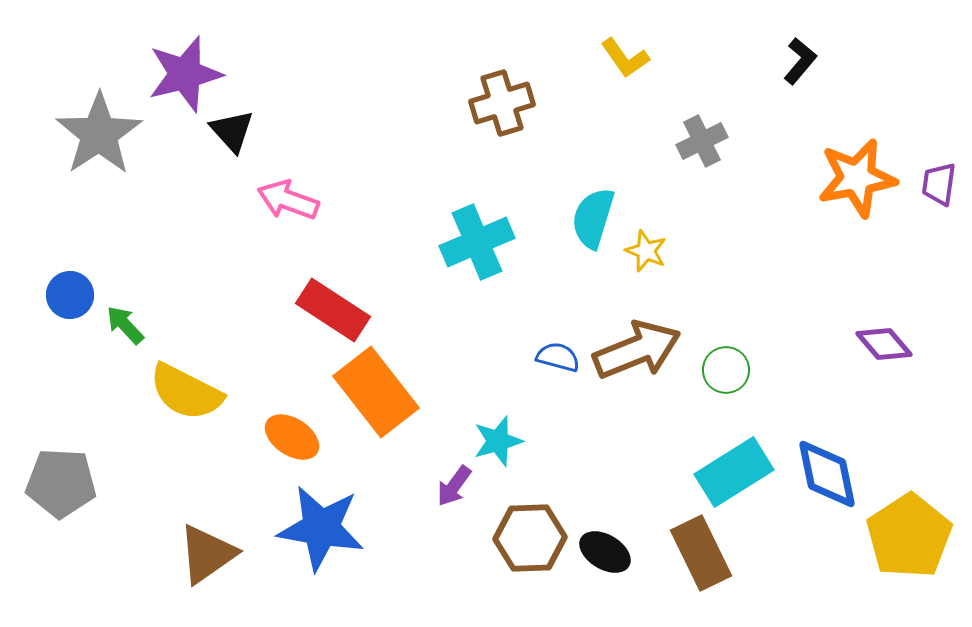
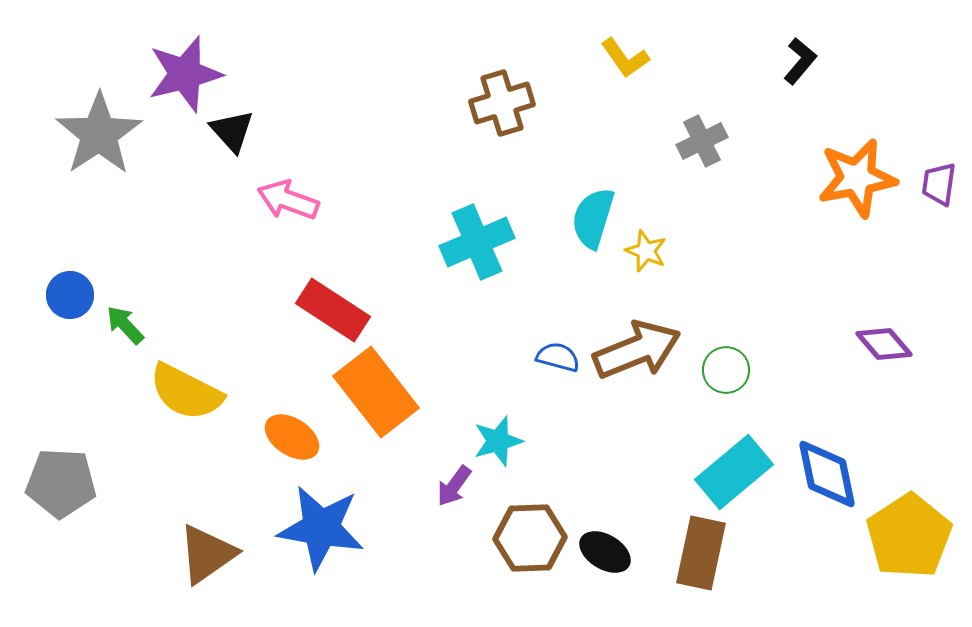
cyan rectangle: rotated 8 degrees counterclockwise
brown rectangle: rotated 38 degrees clockwise
